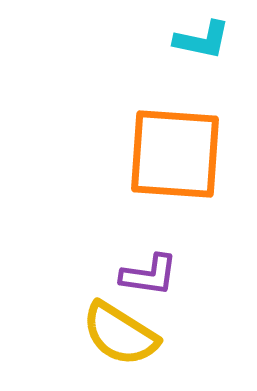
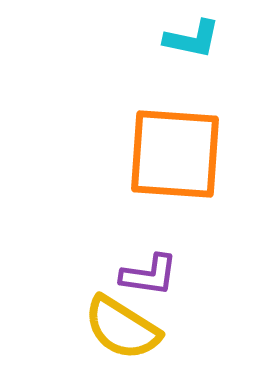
cyan L-shape: moved 10 px left, 1 px up
yellow semicircle: moved 2 px right, 6 px up
